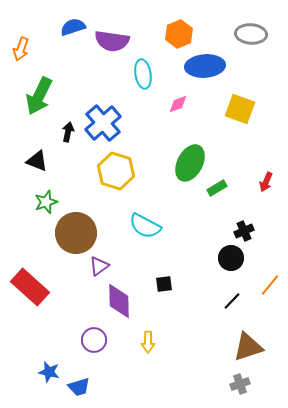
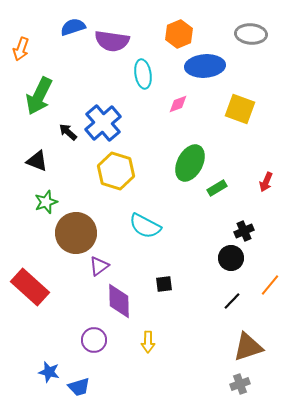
black arrow: rotated 60 degrees counterclockwise
